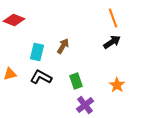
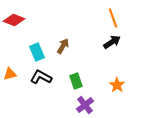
cyan rectangle: rotated 36 degrees counterclockwise
